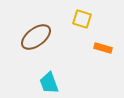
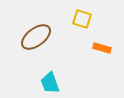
orange rectangle: moved 1 px left
cyan trapezoid: moved 1 px right
